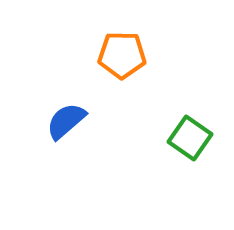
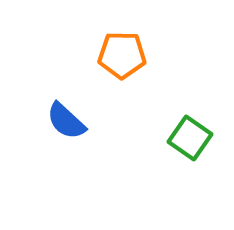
blue semicircle: rotated 96 degrees counterclockwise
